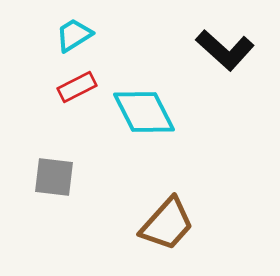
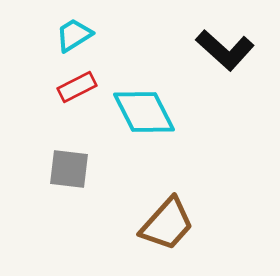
gray square: moved 15 px right, 8 px up
